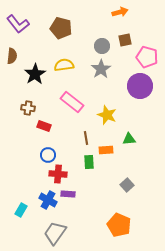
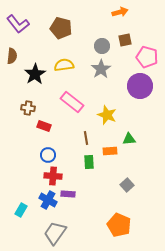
orange rectangle: moved 4 px right, 1 px down
red cross: moved 5 px left, 2 px down
